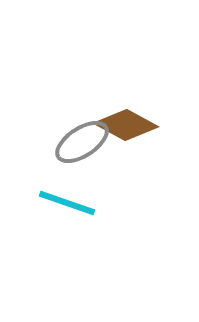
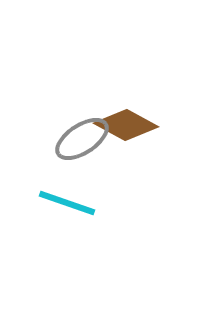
gray ellipse: moved 3 px up
